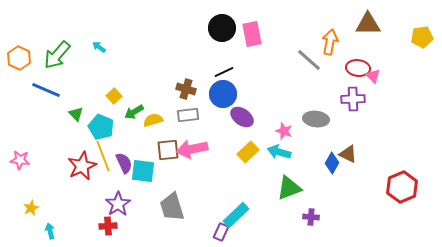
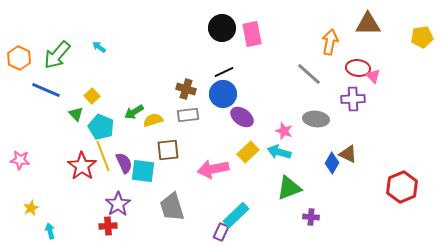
gray line at (309, 60): moved 14 px down
yellow square at (114, 96): moved 22 px left
pink arrow at (192, 149): moved 21 px right, 20 px down
red star at (82, 166): rotated 12 degrees counterclockwise
